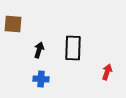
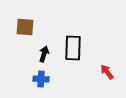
brown square: moved 12 px right, 3 px down
black arrow: moved 5 px right, 4 px down
red arrow: rotated 56 degrees counterclockwise
